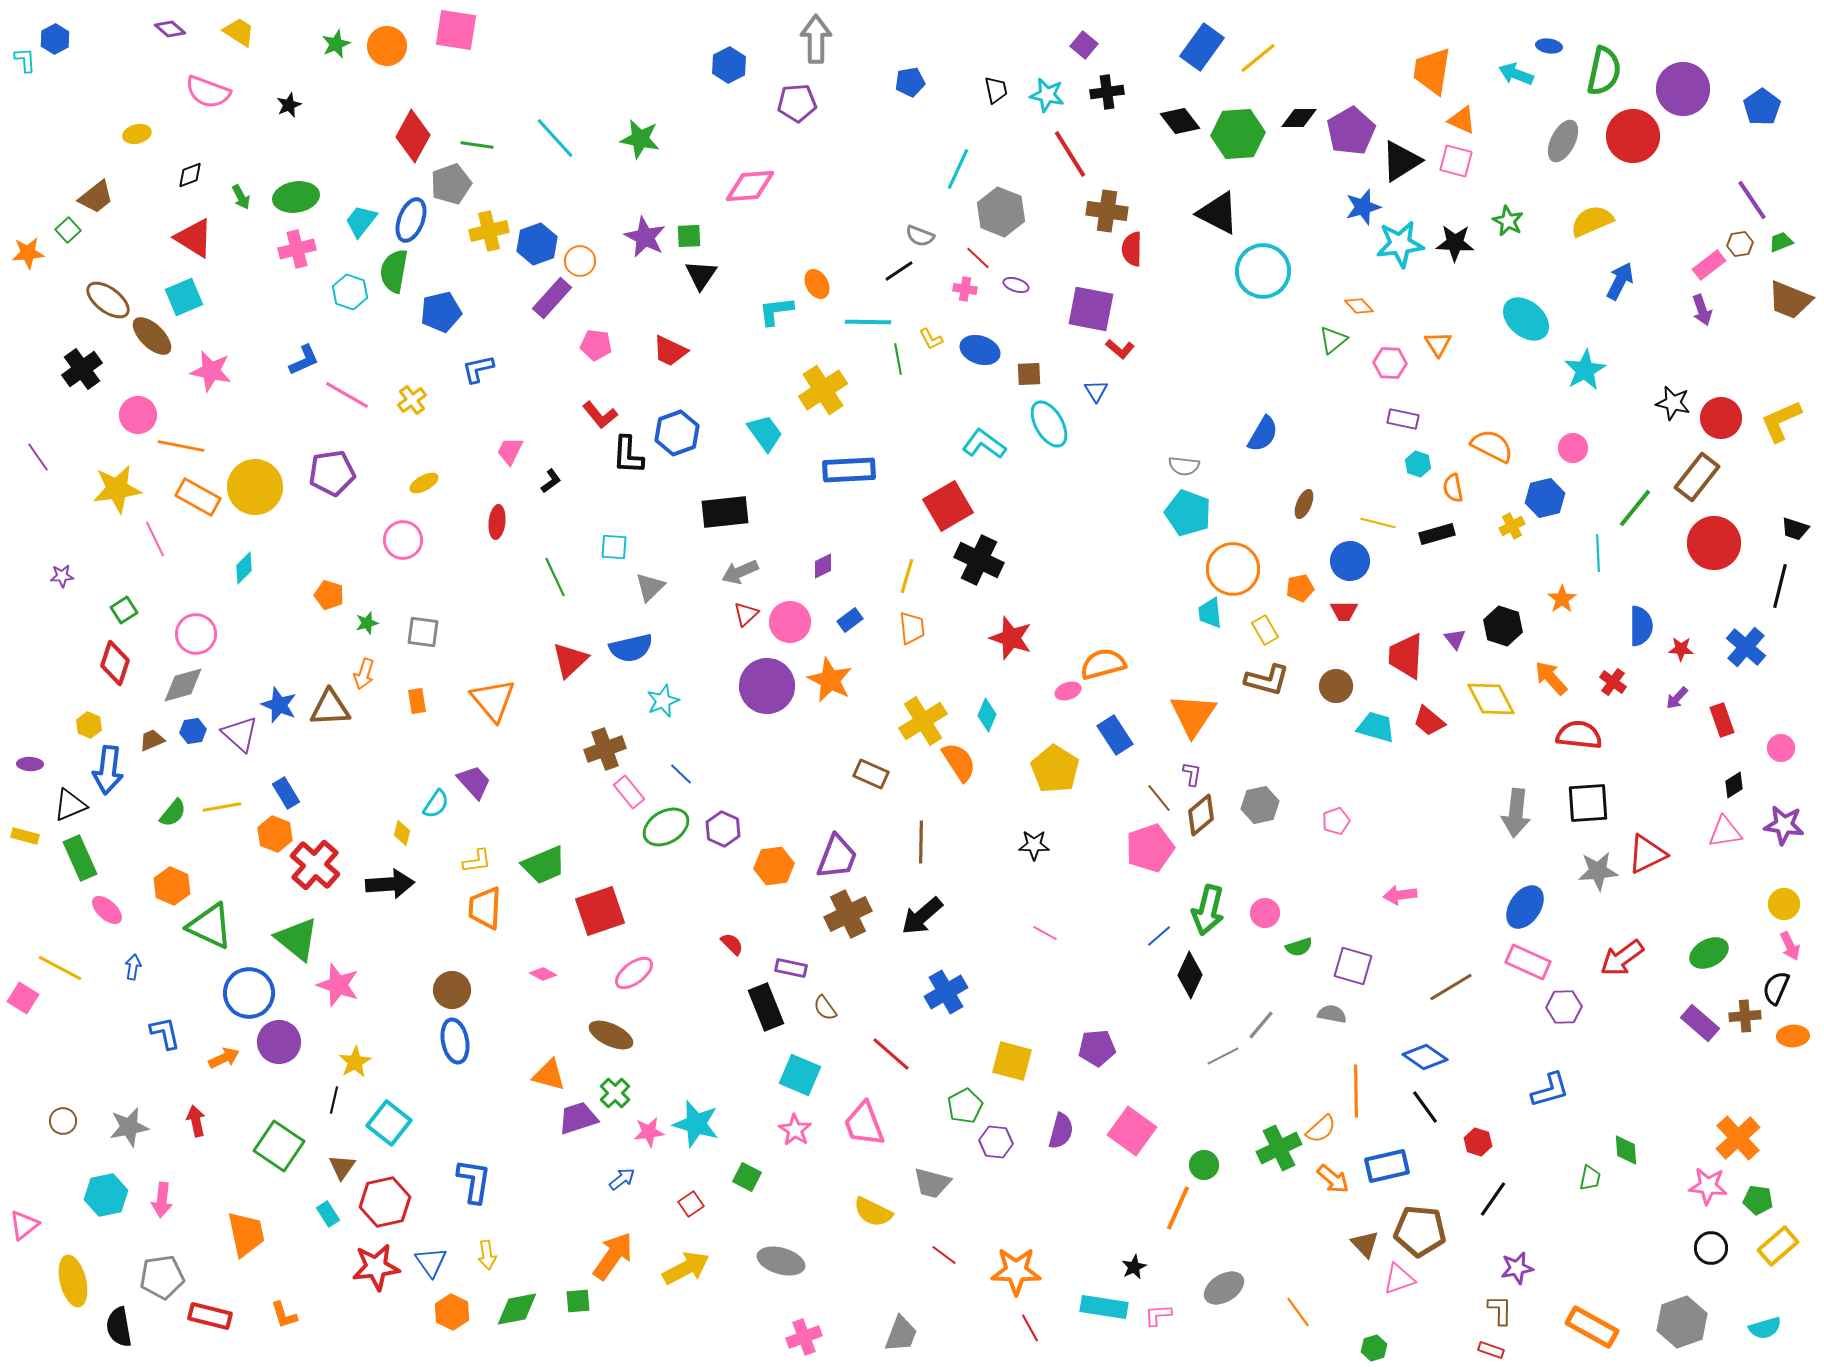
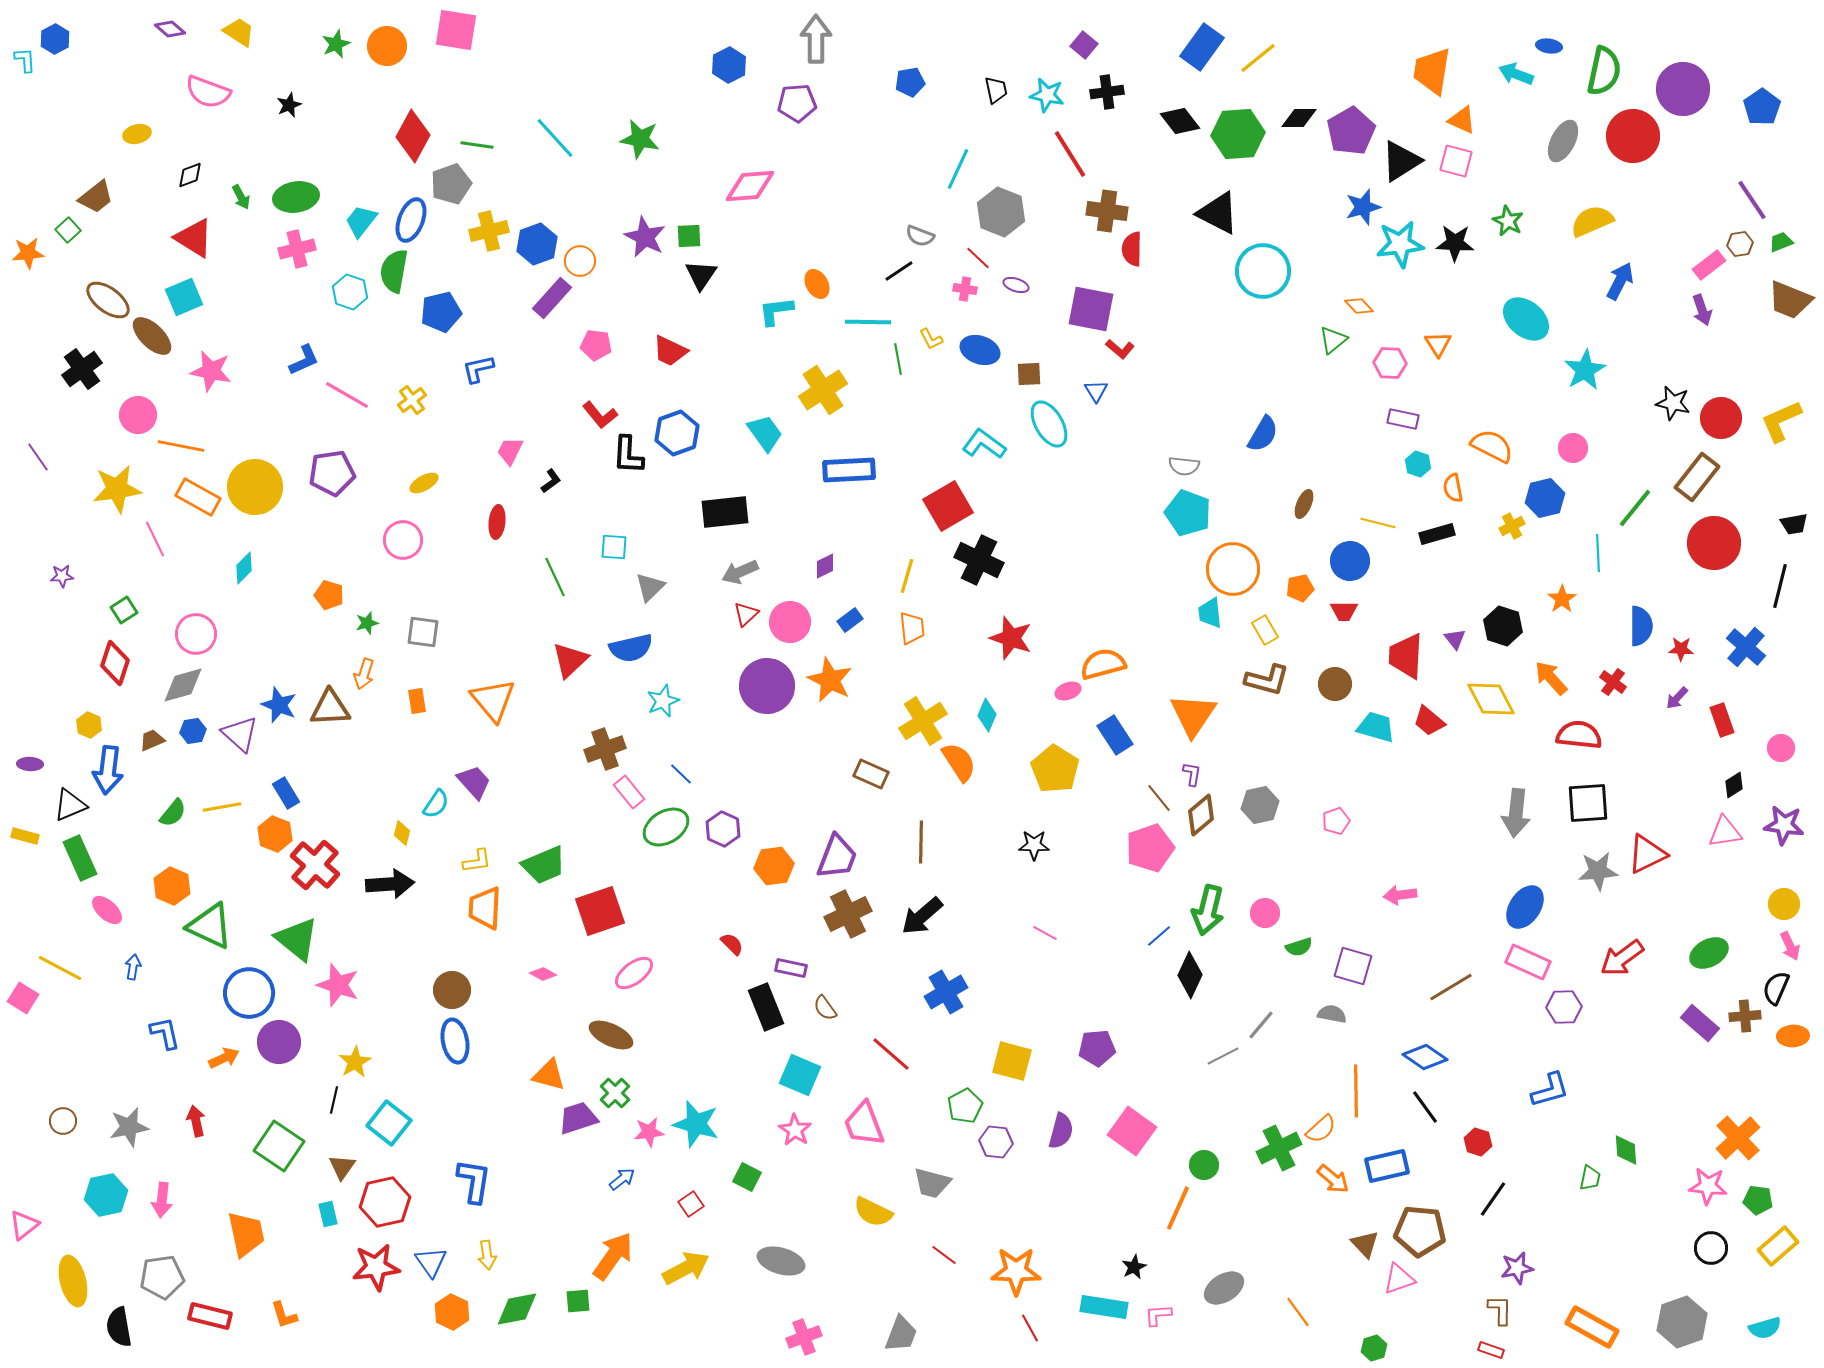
black trapezoid at (1795, 529): moved 1 px left, 5 px up; rotated 28 degrees counterclockwise
purple diamond at (823, 566): moved 2 px right
brown circle at (1336, 686): moved 1 px left, 2 px up
cyan rectangle at (328, 1214): rotated 20 degrees clockwise
